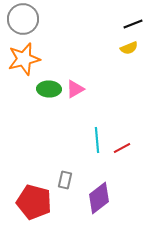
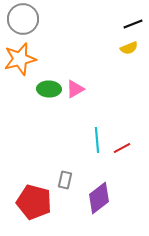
orange star: moved 4 px left
